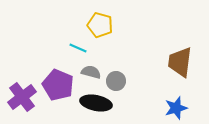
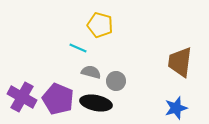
purple pentagon: moved 14 px down
purple cross: rotated 24 degrees counterclockwise
